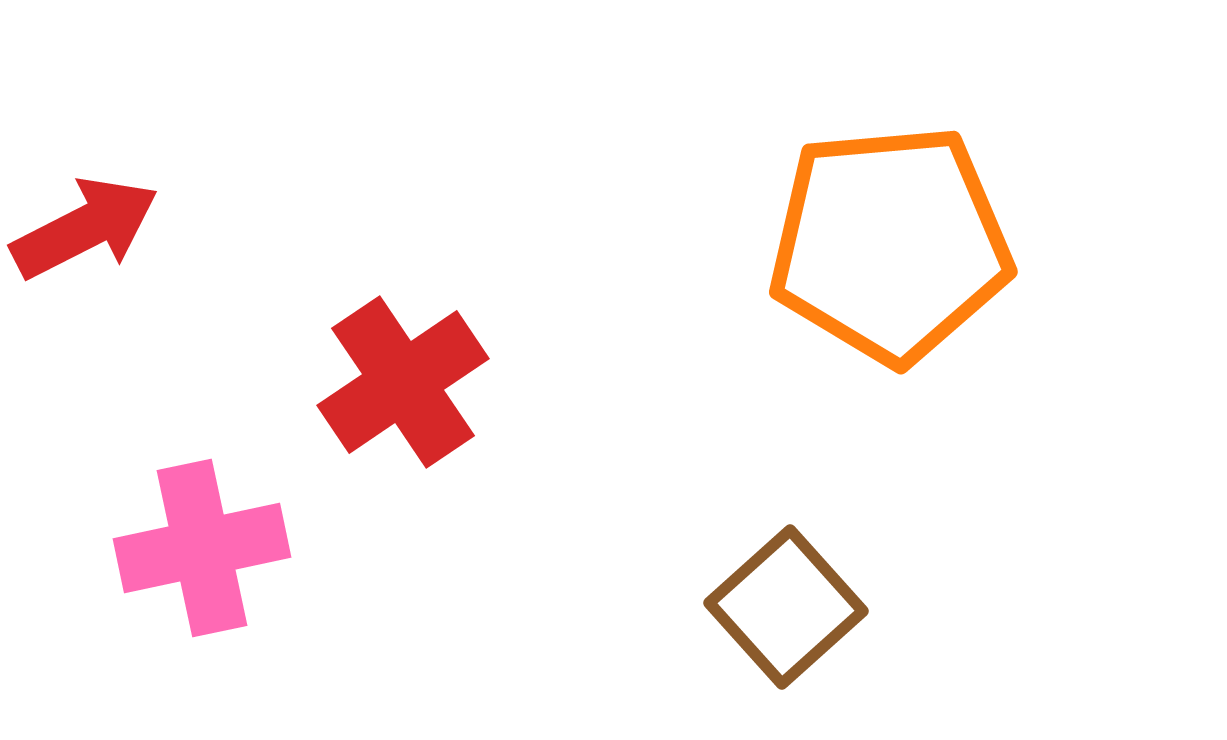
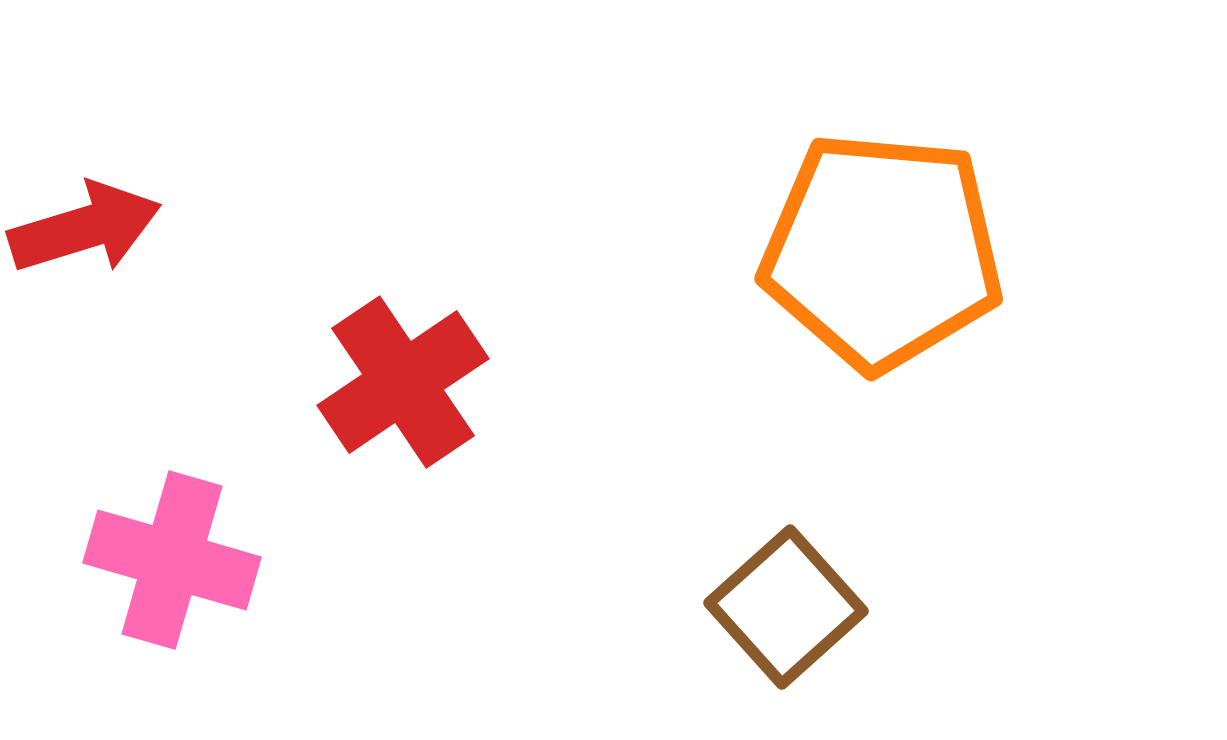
red arrow: rotated 10 degrees clockwise
orange pentagon: moved 8 px left, 7 px down; rotated 10 degrees clockwise
pink cross: moved 30 px left, 12 px down; rotated 28 degrees clockwise
